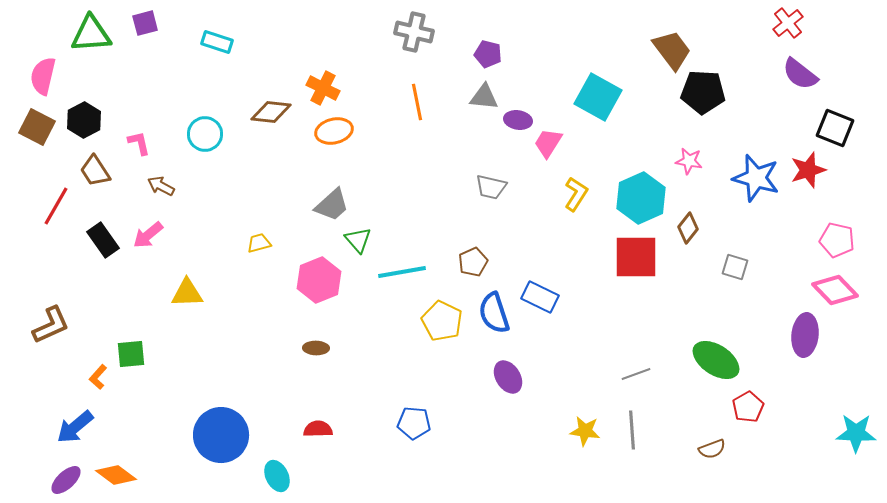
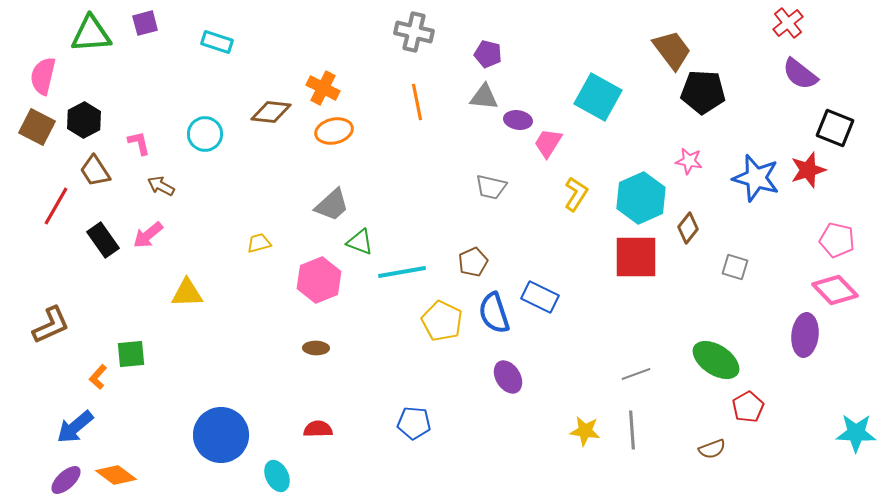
green triangle at (358, 240): moved 2 px right, 2 px down; rotated 28 degrees counterclockwise
